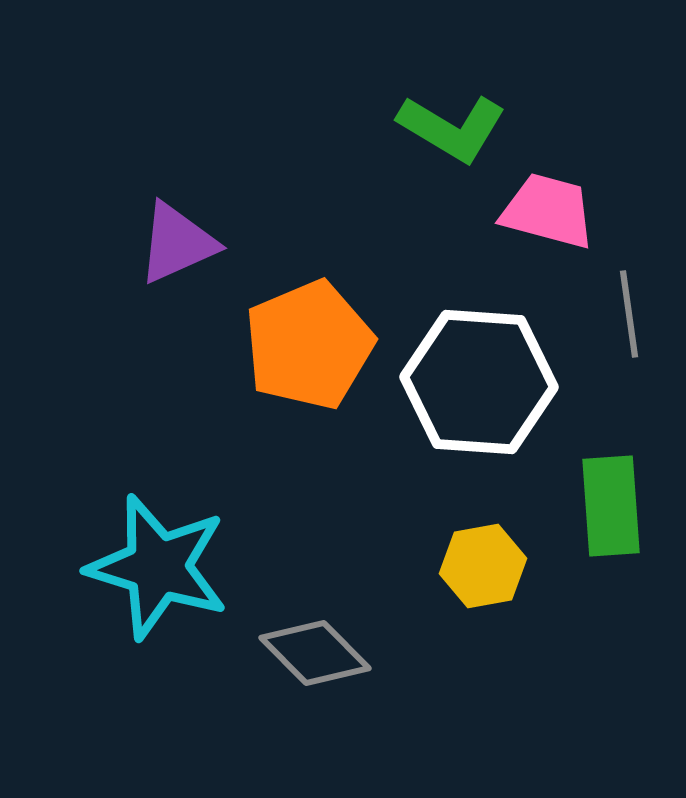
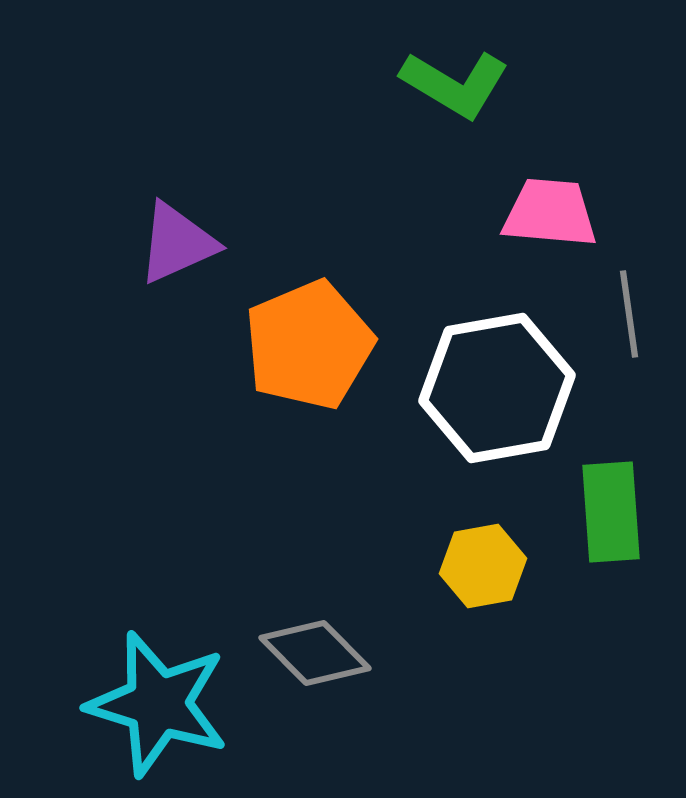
green L-shape: moved 3 px right, 44 px up
pink trapezoid: moved 2 px right, 2 px down; rotated 10 degrees counterclockwise
white hexagon: moved 18 px right, 6 px down; rotated 14 degrees counterclockwise
green rectangle: moved 6 px down
cyan star: moved 137 px down
